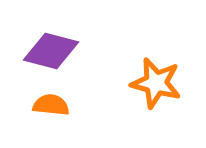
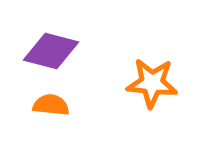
orange star: moved 4 px left; rotated 9 degrees counterclockwise
